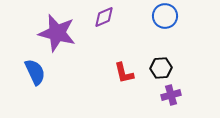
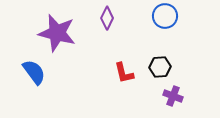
purple diamond: moved 3 px right, 1 px down; rotated 40 degrees counterclockwise
black hexagon: moved 1 px left, 1 px up
blue semicircle: moved 1 px left; rotated 12 degrees counterclockwise
purple cross: moved 2 px right, 1 px down; rotated 36 degrees clockwise
